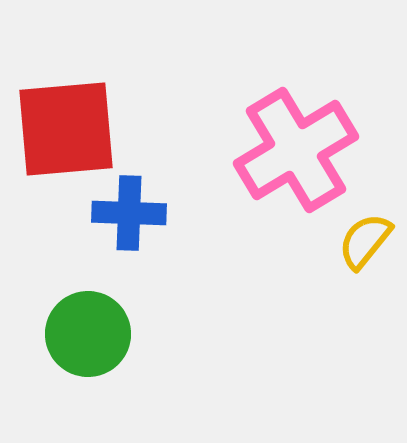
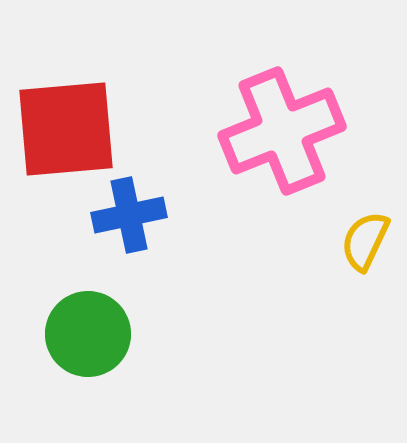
pink cross: moved 14 px left, 19 px up; rotated 9 degrees clockwise
blue cross: moved 2 px down; rotated 14 degrees counterclockwise
yellow semicircle: rotated 14 degrees counterclockwise
